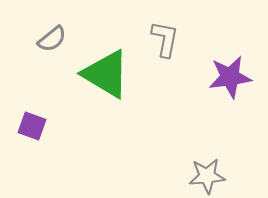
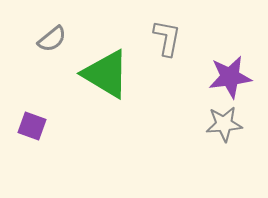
gray L-shape: moved 2 px right, 1 px up
gray star: moved 17 px right, 52 px up
